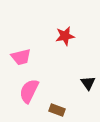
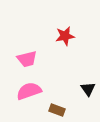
pink trapezoid: moved 6 px right, 2 px down
black triangle: moved 6 px down
pink semicircle: rotated 45 degrees clockwise
